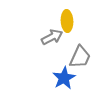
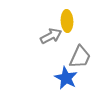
gray arrow: moved 1 px left, 1 px up
blue star: moved 2 px right; rotated 15 degrees counterclockwise
